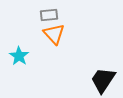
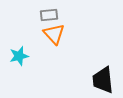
cyan star: rotated 24 degrees clockwise
black trapezoid: rotated 40 degrees counterclockwise
